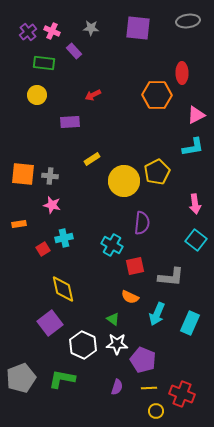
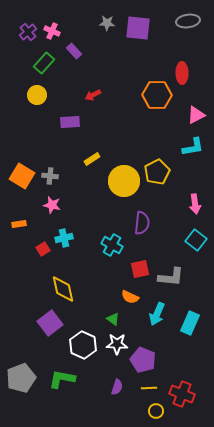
gray star at (91, 28): moved 16 px right, 5 px up
green rectangle at (44, 63): rotated 55 degrees counterclockwise
orange square at (23, 174): moved 1 px left, 2 px down; rotated 25 degrees clockwise
red square at (135, 266): moved 5 px right, 3 px down
